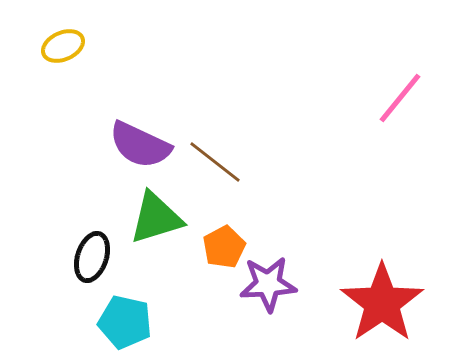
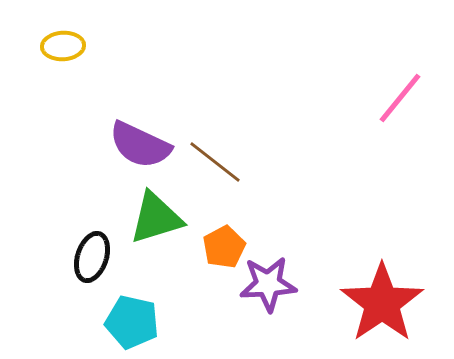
yellow ellipse: rotated 21 degrees clockwise
cyan pentagon: moved 7 px right
